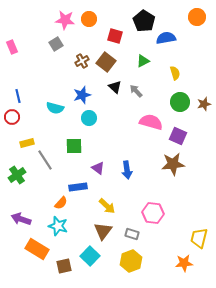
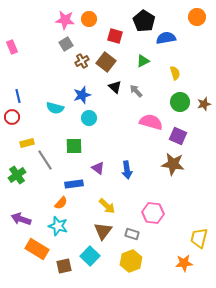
gray square at (56, 44): moved 10 px right
brown star at (173, 164): rotated 15 degrees clockwise
blue rectangle at (78, 187): moved 4 px left, 3 px up
